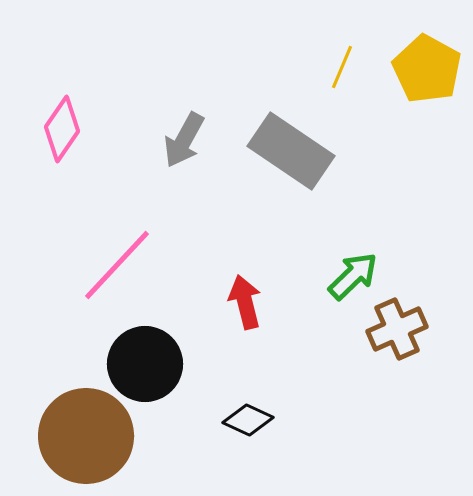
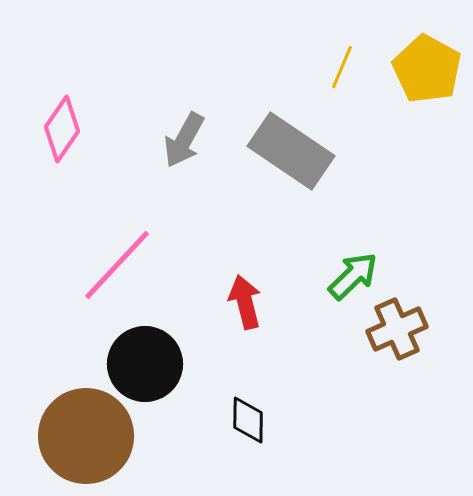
black diamond: rotated 66 degrees clockwise
